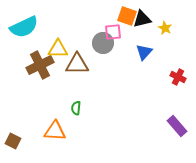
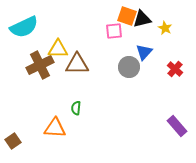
pink square: moved 1 px right, 1 px up
gray circle: moved 26 px right, 24 px down
red cross: moved 3 px left, 8 px up; rotated 14 degrees clockwise
orange triangle: moved 3 px up
brown square: rotated 28 degrees clockwise
